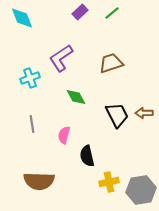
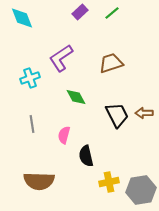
black semicircle: moved 1 px left
